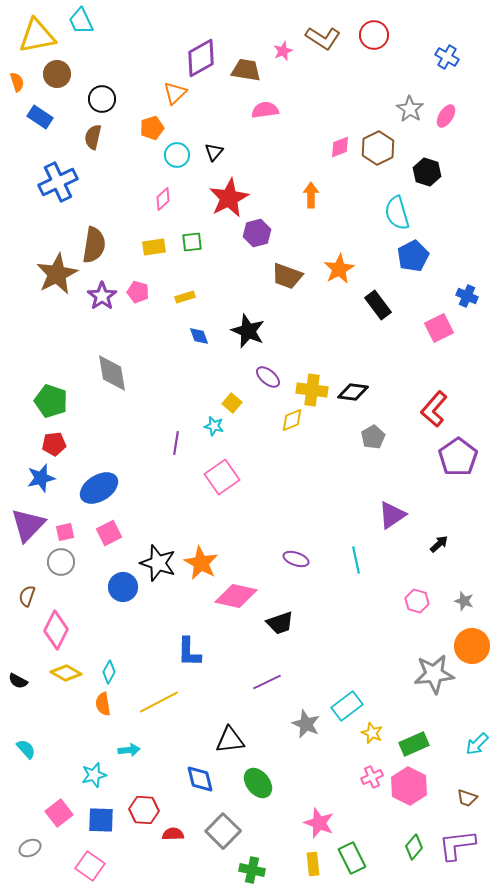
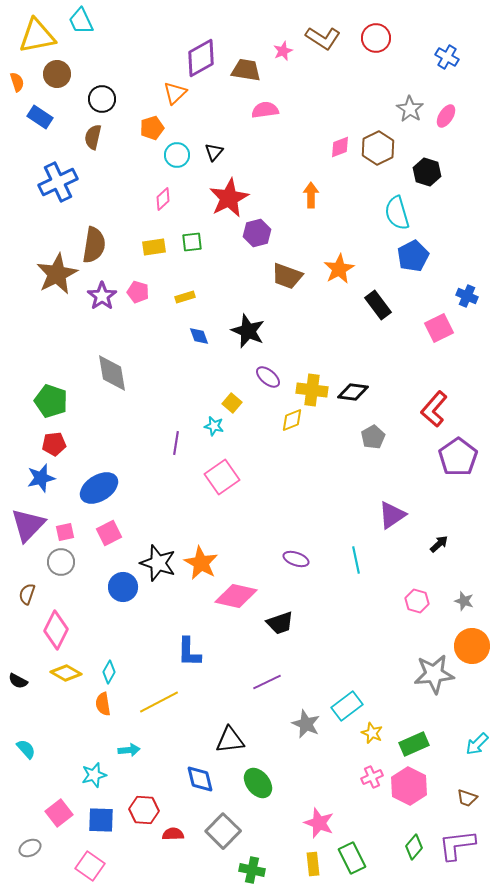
red circle at (374, 35): moved 2 px right, 3 px down
brown semicircle at (27, 596): moved 2 px up
